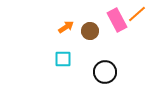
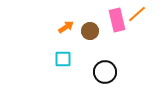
pink rectangle: rotated 15 degrees clockwise
